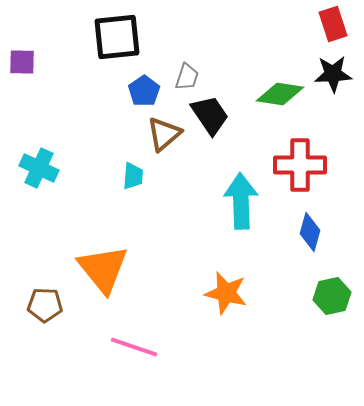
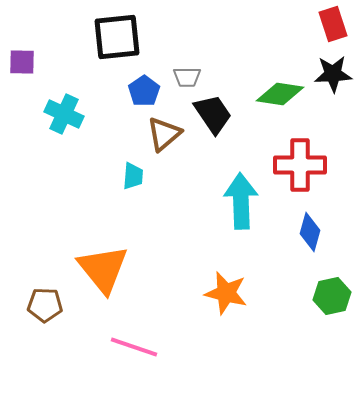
gray trapezoid: rotated 72 degrees clockwise
black trapezoid: moved 3 px right, 1 px up
cyan cross: moved 25 px right, 54 px up
